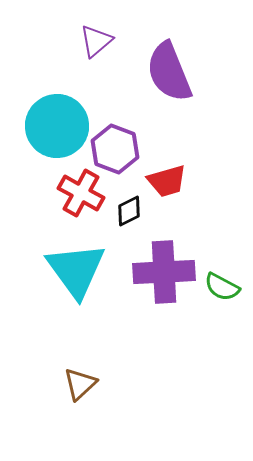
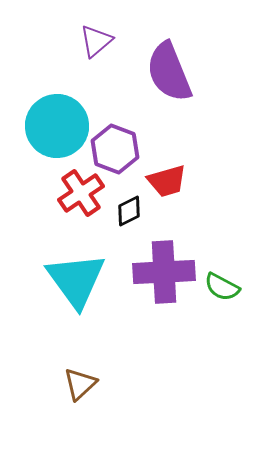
red cross: rotated 27 degrees clockwise
cyan triangle: moved 10 px down
